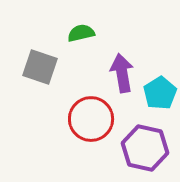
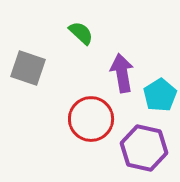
green semicircle: rotated 56 degrees clockwise
gray square: moved 12 px left, 1 px down
cyan pentagon: moved 2 px down
purple hexagon: moved 1 px left
